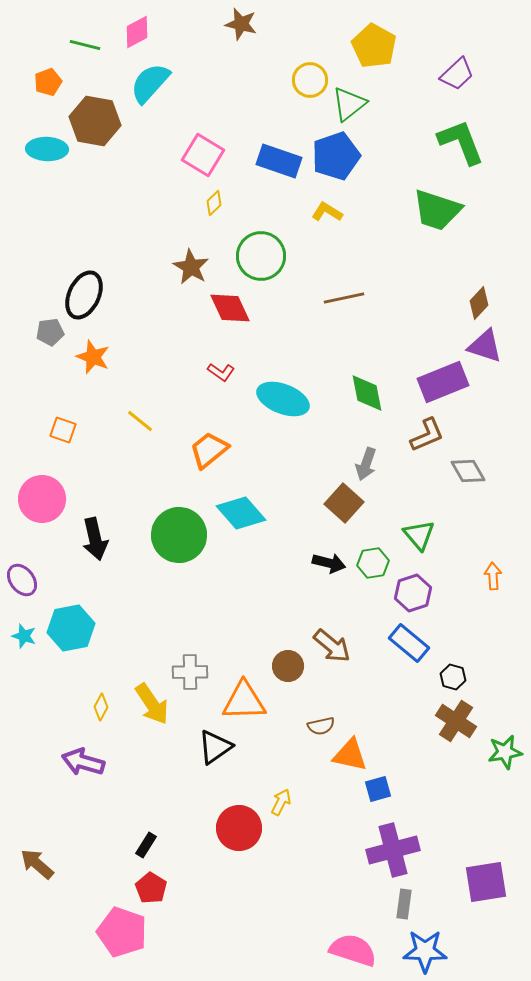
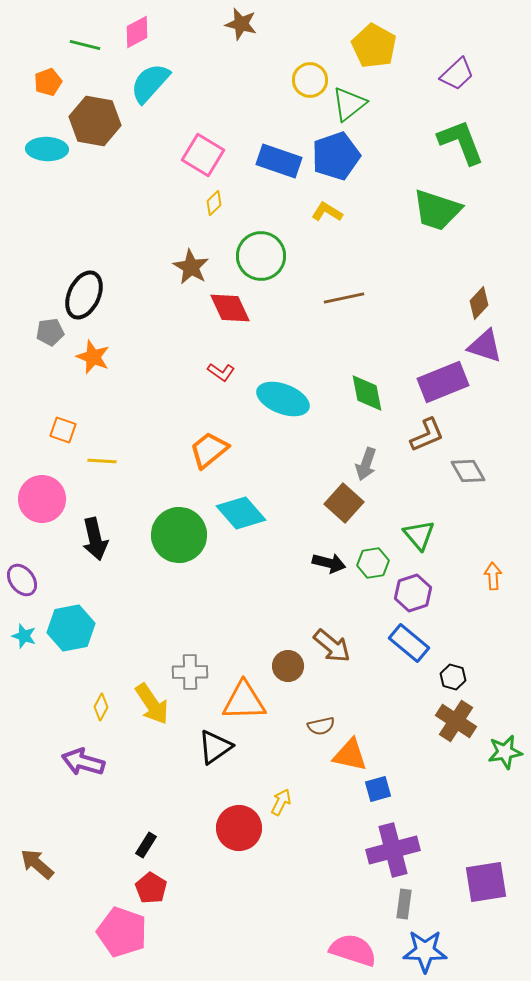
yellow line at (140, 421): moved 38 px left, 40 px down; rotated 36 degrees counterclockwise
